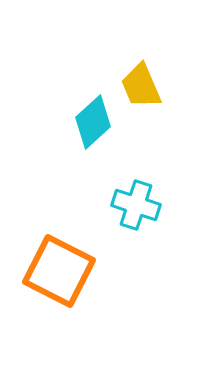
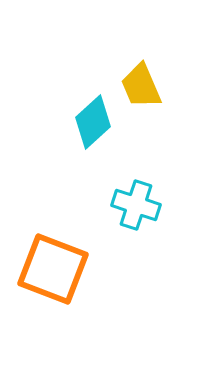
orange square: moved 6 px left, 2 px up; rotated 6 degrees counterclockwise
